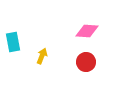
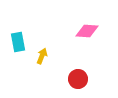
cyan rectangle: moved 5 px right
red circle: moved 8 px left, 17 px down
